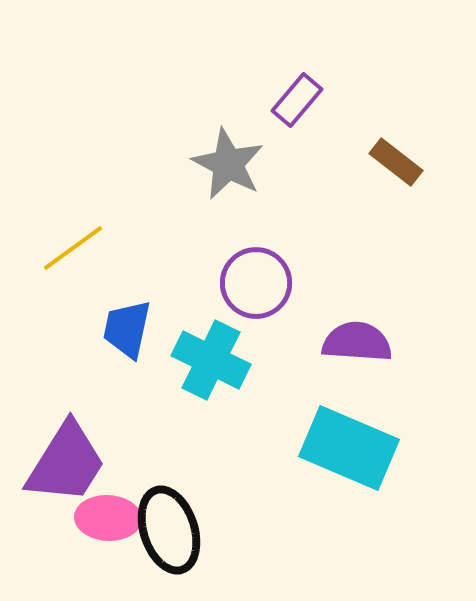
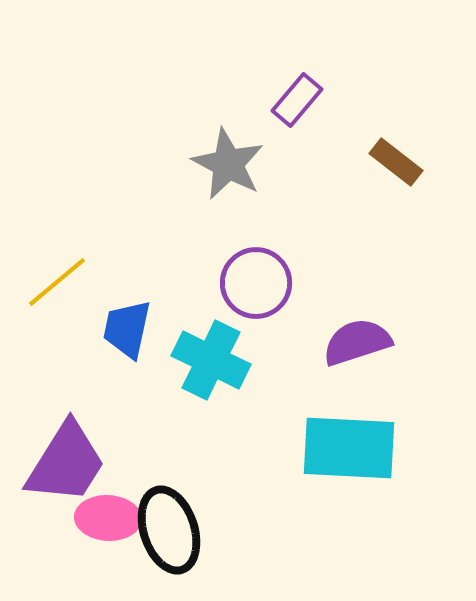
yellow line: moved 16 px left, 34 px down; rotated 4 degrees counterclockwise
purple semicircle: rotated 22 degrees counterclockwise
cyan rectangle: rotated 20 degrees counterclockwise
